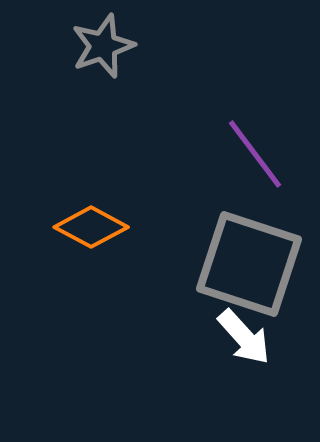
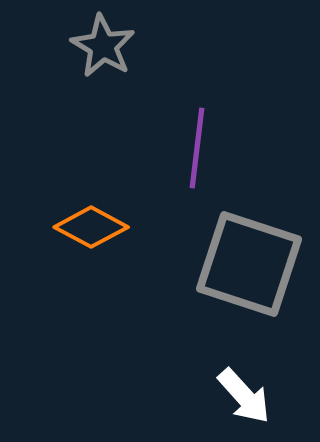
gray star: rotated 22 degrees counterclockwise
purple line: moved 58 px left, 6 px up; rotated 44 degrees clockwise
white arrow: moved 59 px down
